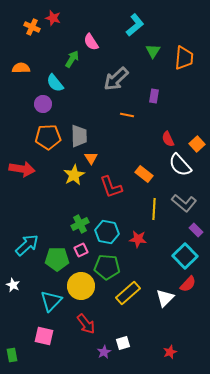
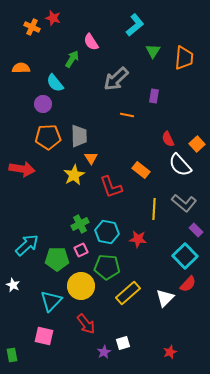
orange rectangle at (144, 174): moved 3 px left, 4 px up
